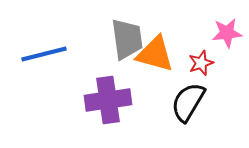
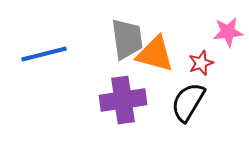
pink star: moved 1 px right, 1 px up
purple cross: moved 15 px right
